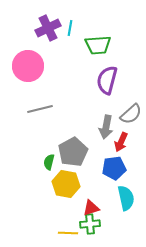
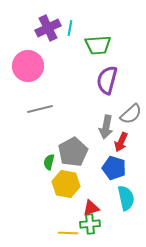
blue pentagon: rotated 25 degrees clockwise
